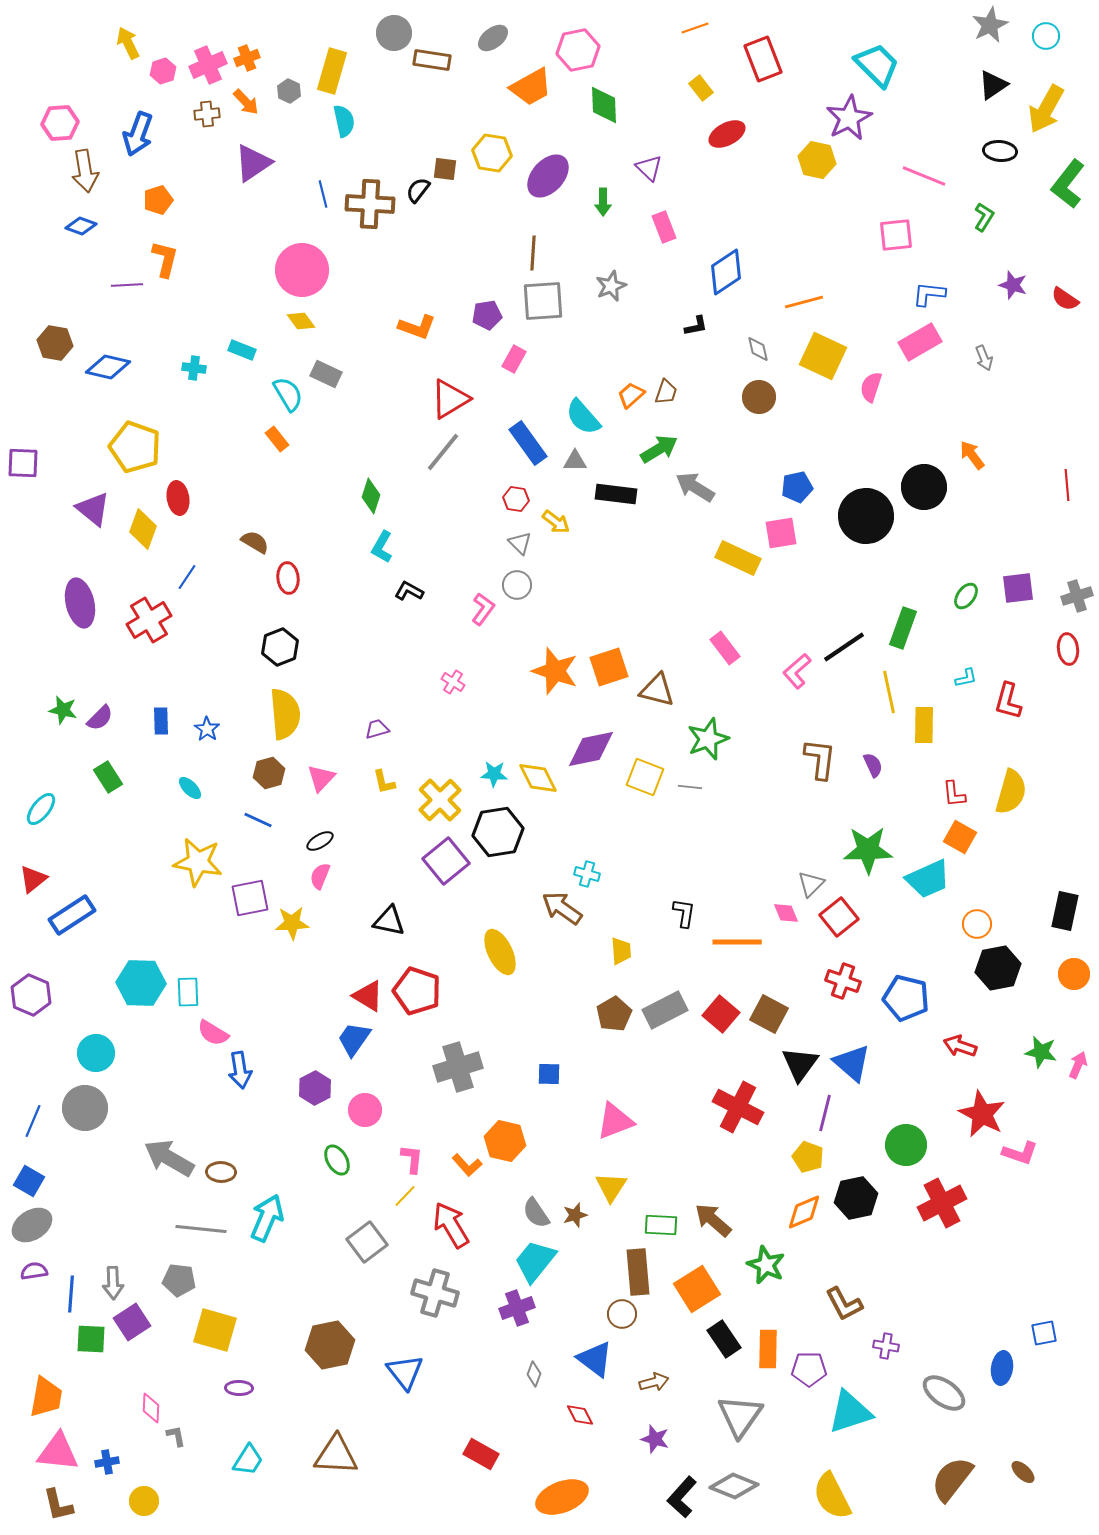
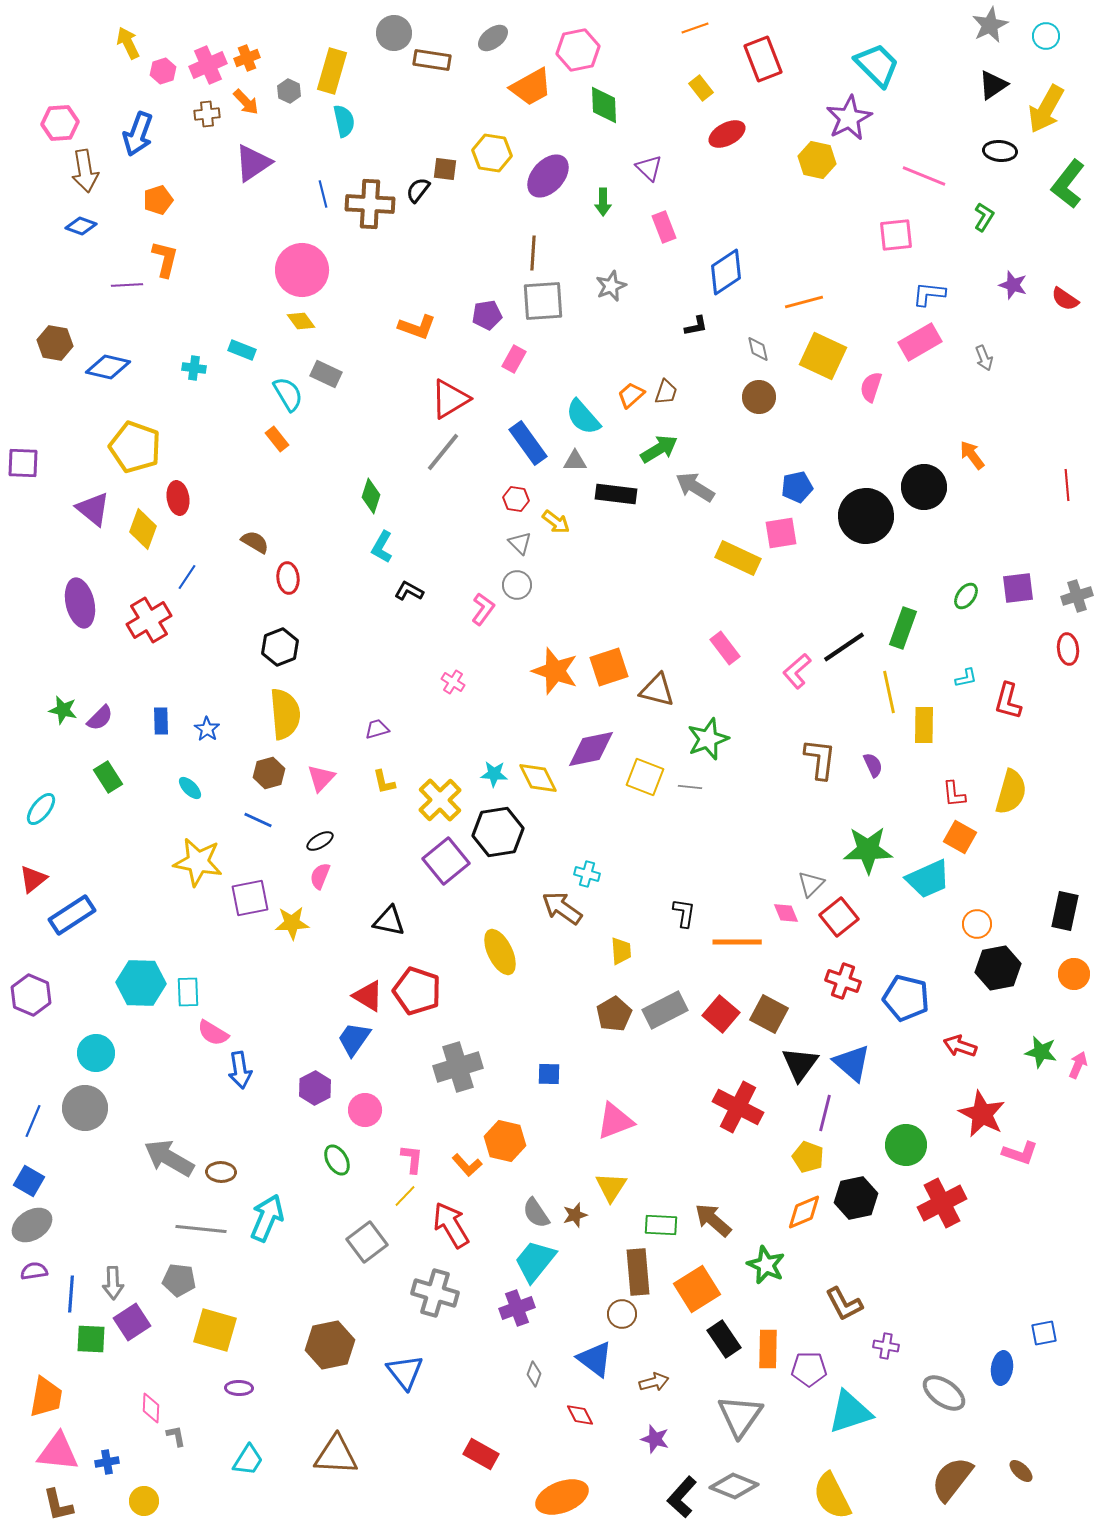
brown ellipse at (1023, 1472): moved 2 px left, 1 px up
